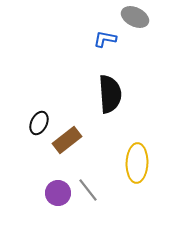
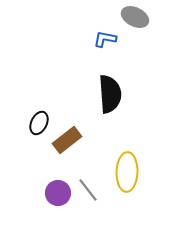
yellow ellipse: moved 10 px left, 9 px down
